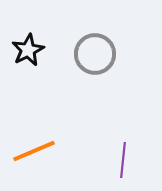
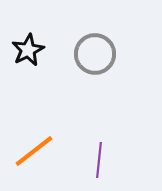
orange line: rotated 15 degrees counterclockwise
purple line: moved 24 px left
